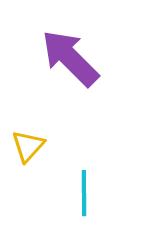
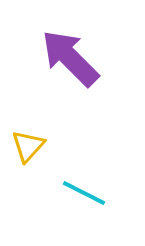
cyan line: rotated 63 degrees counterclockwise
